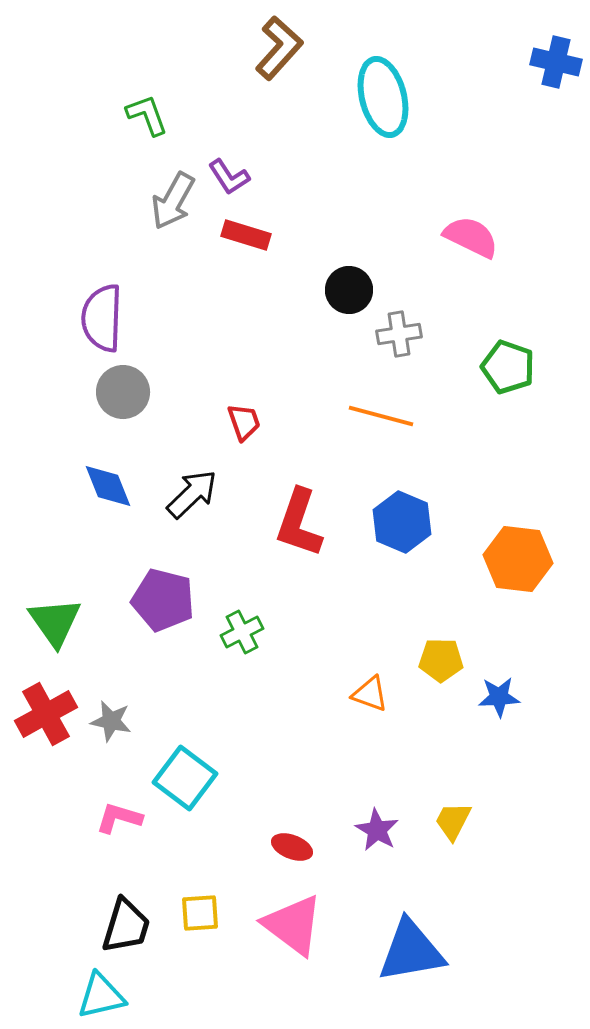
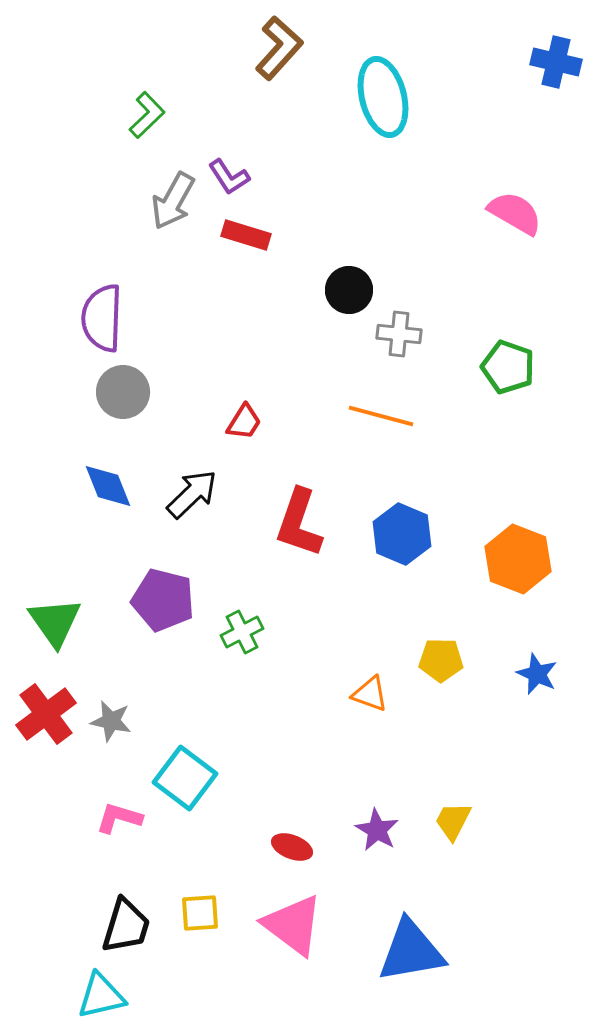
green L-shape: rotated 66 degrees clockwise
pink semicircle: moved 44 px right, 24 px up; rotated 4 degrees clockwise
gray cross: rotated 15 degrees clockwise
red trapezoid: rotated 51 degrees clockwise
blue hexagon: moved 12 px down
orange hexagon: rotated 14 degrees clockwise
blue star: moved 38 px right, 23 px up; rotated 27 degrees clockwise
red cross: rotated 8 degrees counterclockwise
